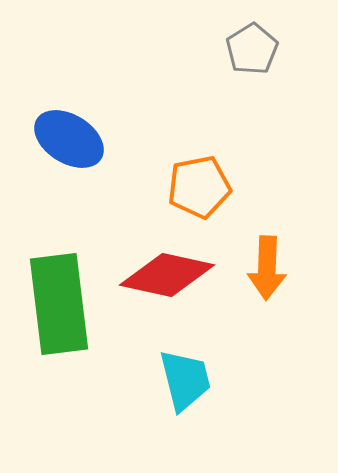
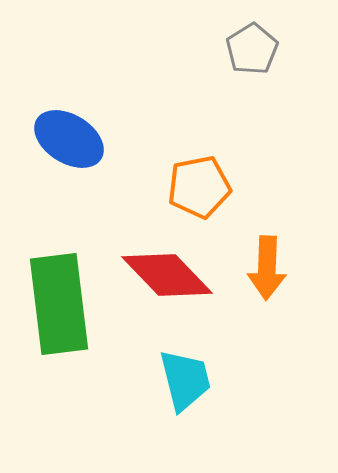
red diamond: rotated 34 degrees clockwise
